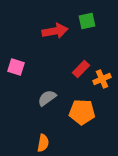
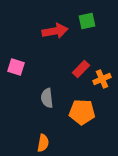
gray semicircle: rotated 60 degrees counterclockwise
